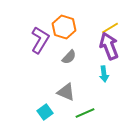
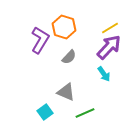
purple arrow: moved 1 px down; rotated 64 degrees clockwise
cyan arrow: rotated 28 degrees counterclockwise
